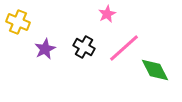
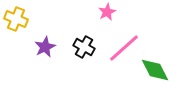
pink star: moved 2 px up
yellow cross: moved 2 px left, 3 px up
purple star: moved 2 px up
